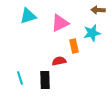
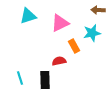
orange rectangle: rotated 16 degrees counterclockwise
